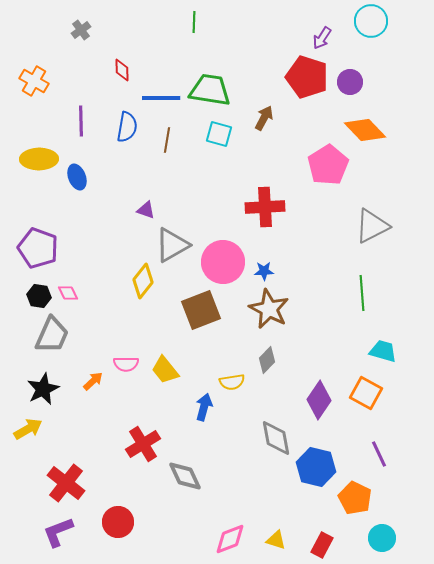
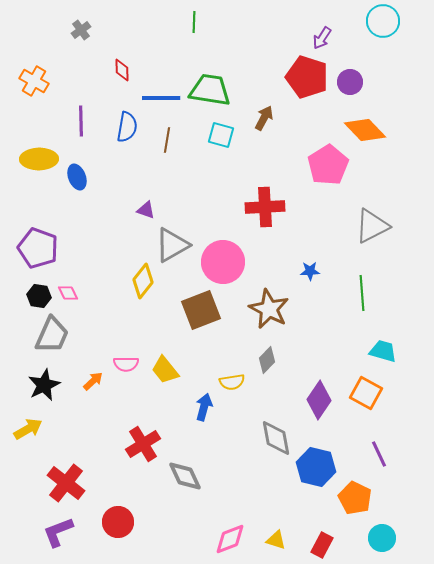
cyan circle at (371, 21): moved 12 px right
cyan square at (219, 134): moved 2 px right, 1 px down
blue star at (264, 271): moved 46 px right
black star at (43, 389): moved 1 px right, 4 px up
